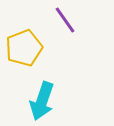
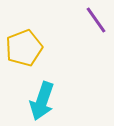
purple line: moved 31 px right
